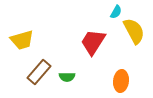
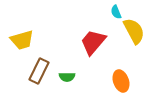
cyan semicircle: rotated 128 degrees clockwise
red trapezoid: rotated 8 degrees clockwise
brown rectangle: moved 1 px up; rotated 15 degrees counterclockwise
orange ellipse: rotated 25 degrees counterclockwise
